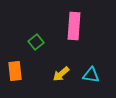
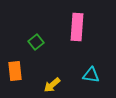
pink rectangle: moved 3 px right, 1 px down
yellow arrow: moved 9 px left, 11 px down
